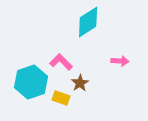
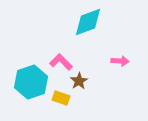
cyan diamond: rotated 12 degrees clockwise
brown star: moved 1 px left, 2 px up
